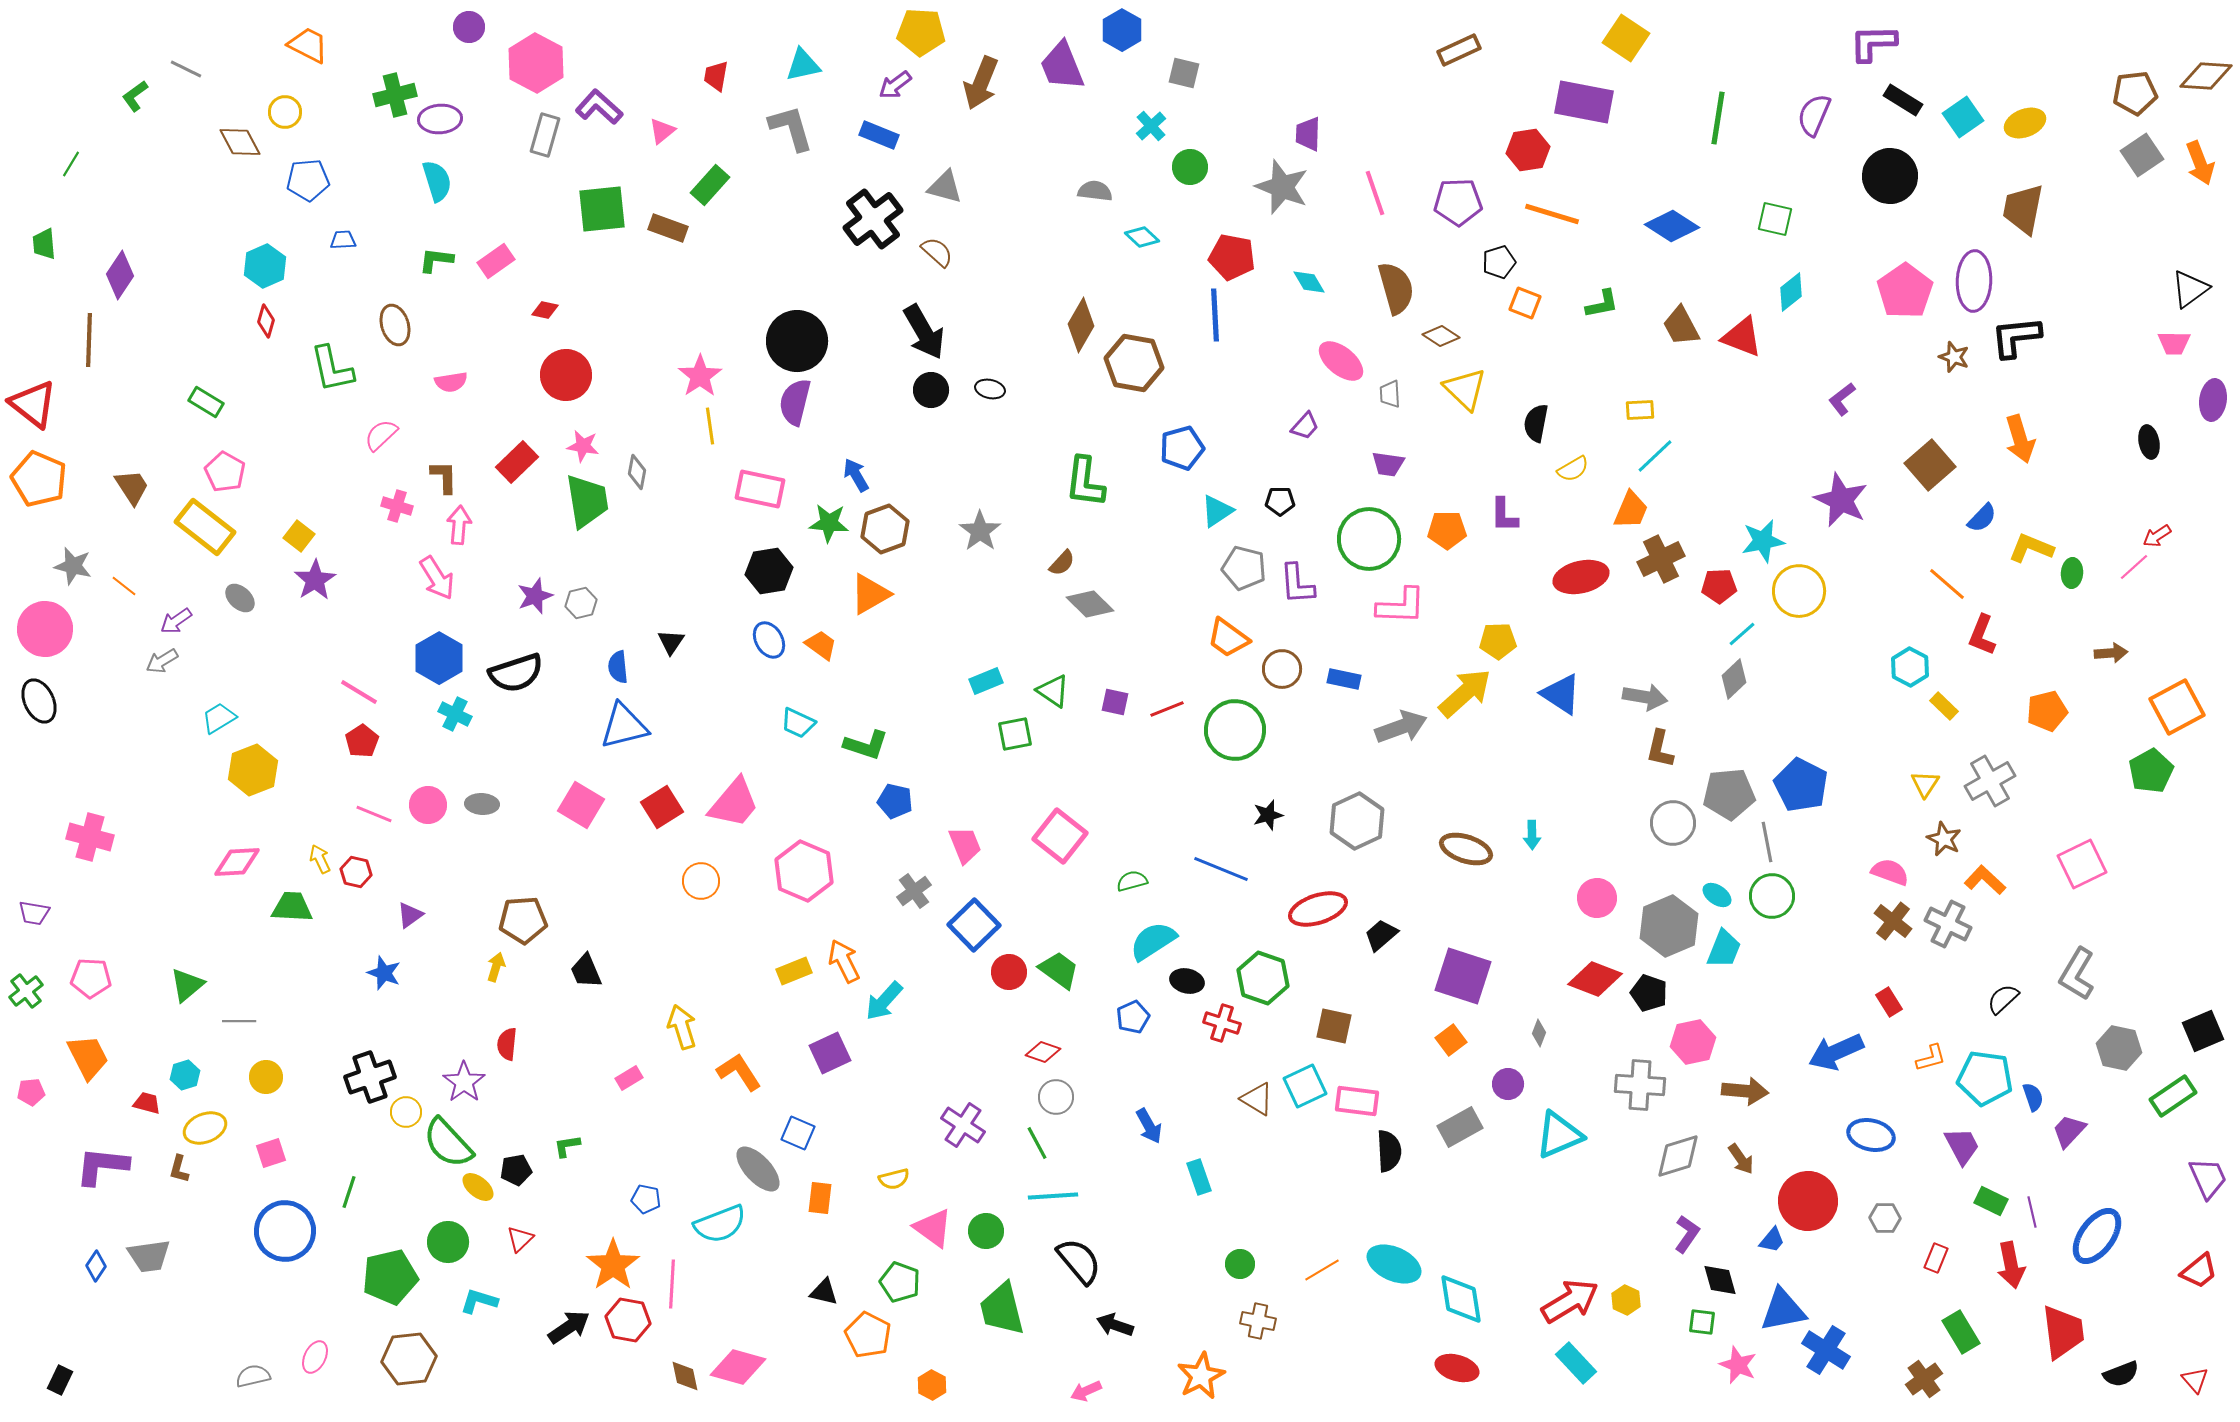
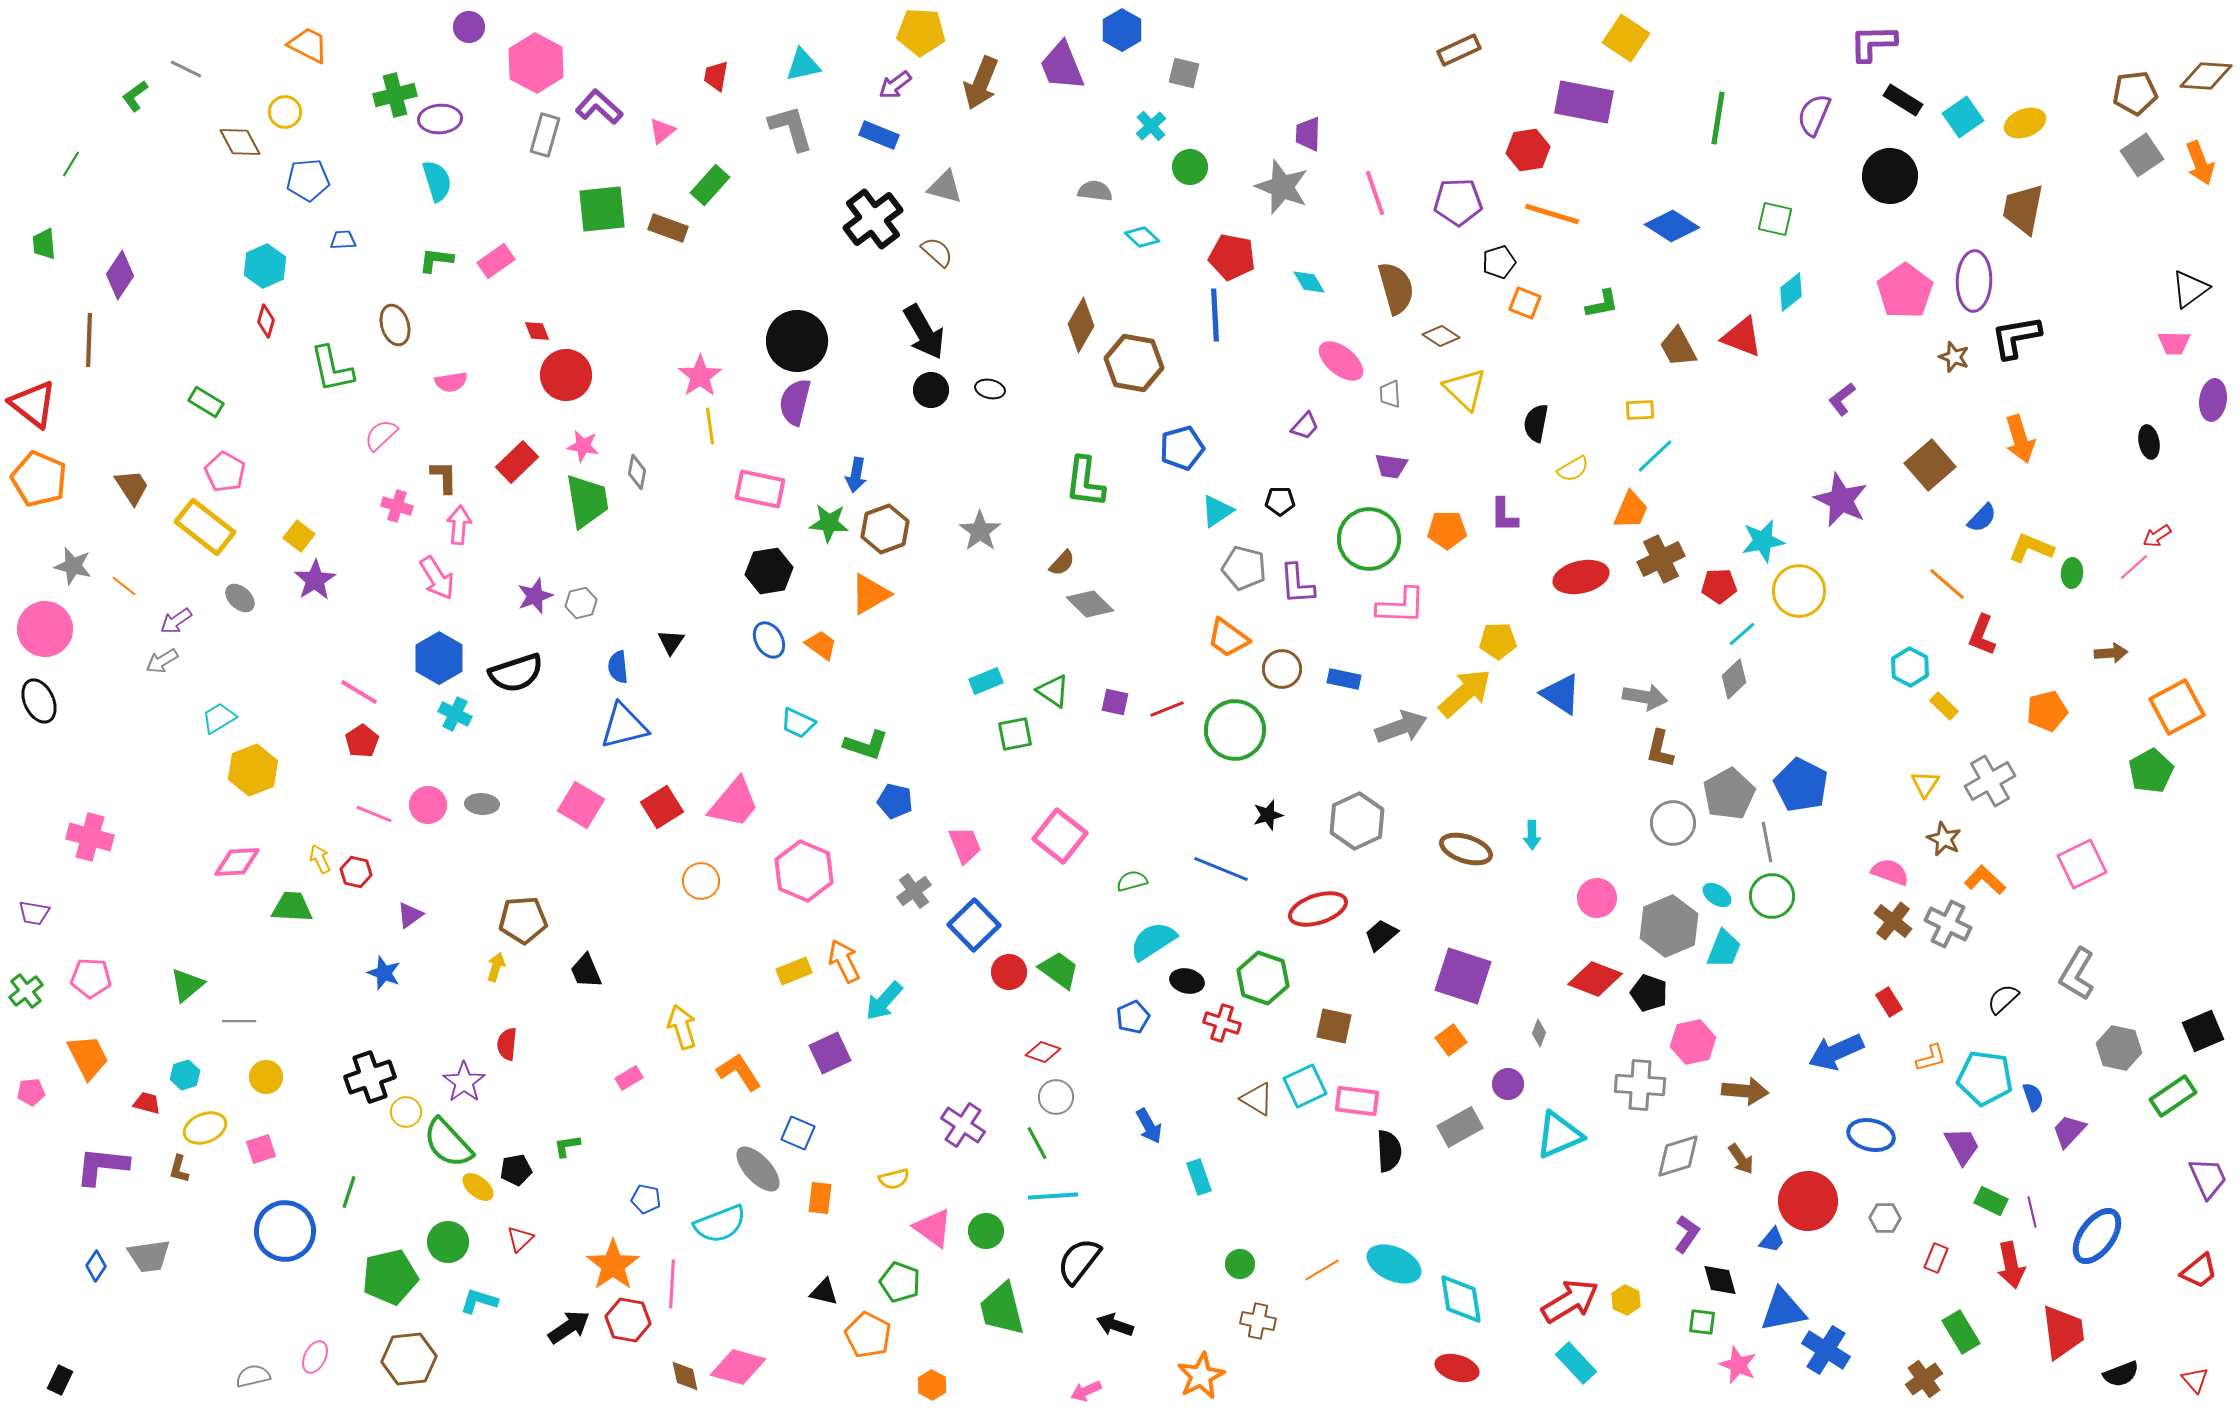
red diamond at (545, 310): moved 8 px left, 21 px down; rotated 56 degrees clockwise
brown trapezoid at (1681, 326): moved 3 px left, 21 px down
black L-shape at (2016, 337): rotated 4 degrees counterclockwise
purple trapezoid at (1388, 464): moved 3 px right, 2 px down
blue arrow at (856, 475): rotated 140 degrees counterclockwise
gray pentagon at (1729, 794): rotated 24 degrees counterclockwise
pink square at (271, 1153): moved 10 px left, 4 px up
black semicircle at (1079, 1261): rotated 102 degrees counterclockwise
